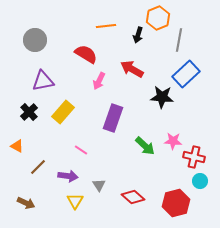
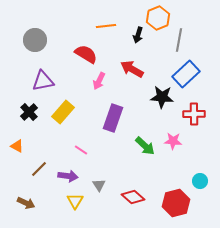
red cross: moved 43 px up; rotated 15 degrees counterclockwise
brown line: moved 1 px right, 2 px down
